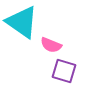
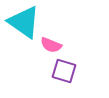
cyan triangle: moved 2 px right
